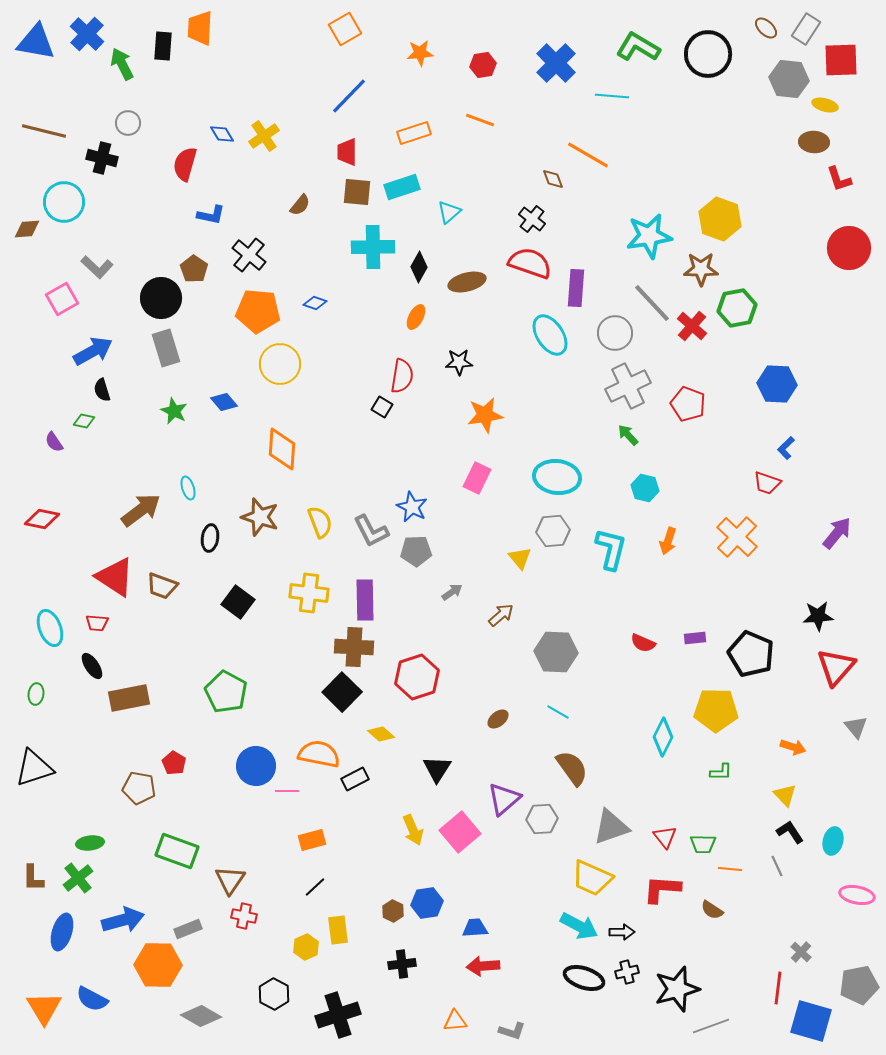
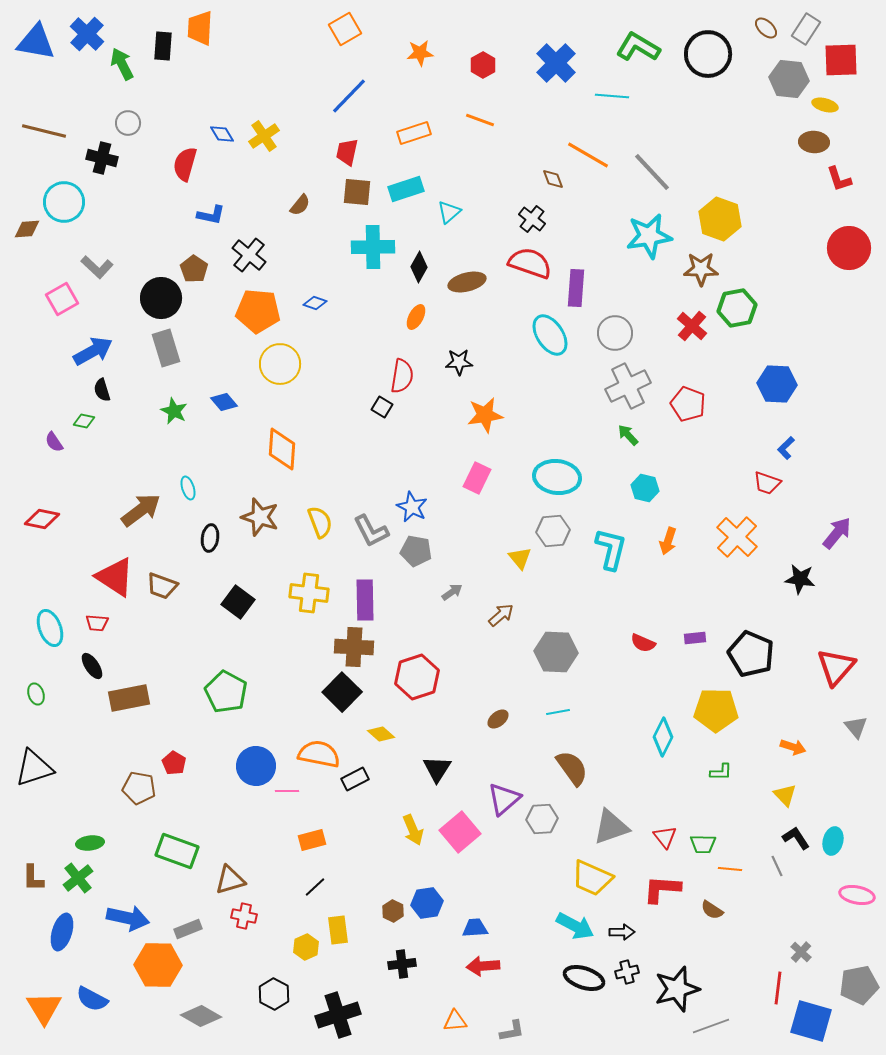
red hexagon at (483, 65): rotated 20 degrees counterclockwise
red trapezoid at (347, 152): rotated 12 degrees clockwise
cyan rectangle at (402, 187): moved 4 px right, 2 px down
gray line at (652, 303): moved 131 px up
gray pentagon at (416, 551): rotated 12 degrees clockwise
black star at (818, 616): moved 18 px left, 37 px up; rotated 12 degrees clockwise
green ellipse at (36, 694): rotated 25 degrees counterclockwise
cyan line at (558, 712): rotated 40 degrees counterclockwise
black L-shape at (790, 832): moved 6 px right, 6 px down
brown triangle at (230, 880): rotated 40 degrees clockwise
blue arrow at (123, 920): moved 5 px right, 2 px up; rotated 27 degrees clockwise
cyan arrow at (579, 926): moved 4 px left
gray L-shape at (512, 1031): rotated 28 degrees counterclockwise
